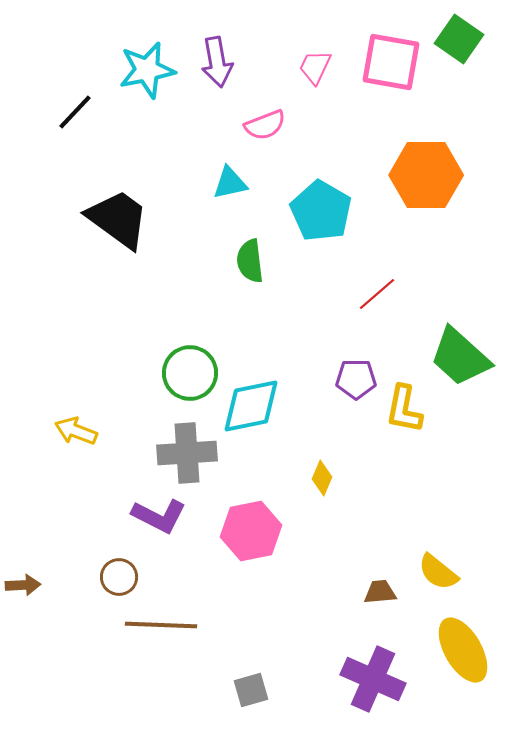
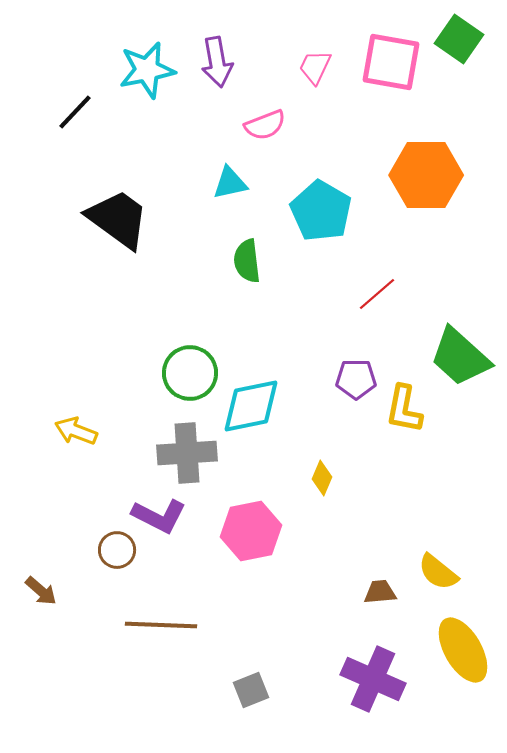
green semicircle: moved 3 px left
brown circle: moved 2 px left, 27 px up
brown arrow: moved 18 px right, 6 px down; rotated 44 degrees clockwise
gray square: rotated 6 degrees counterclockwise
